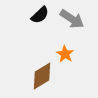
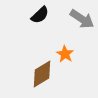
gray arrow: moved 10 px right
brown diamond: moved 2 px up
